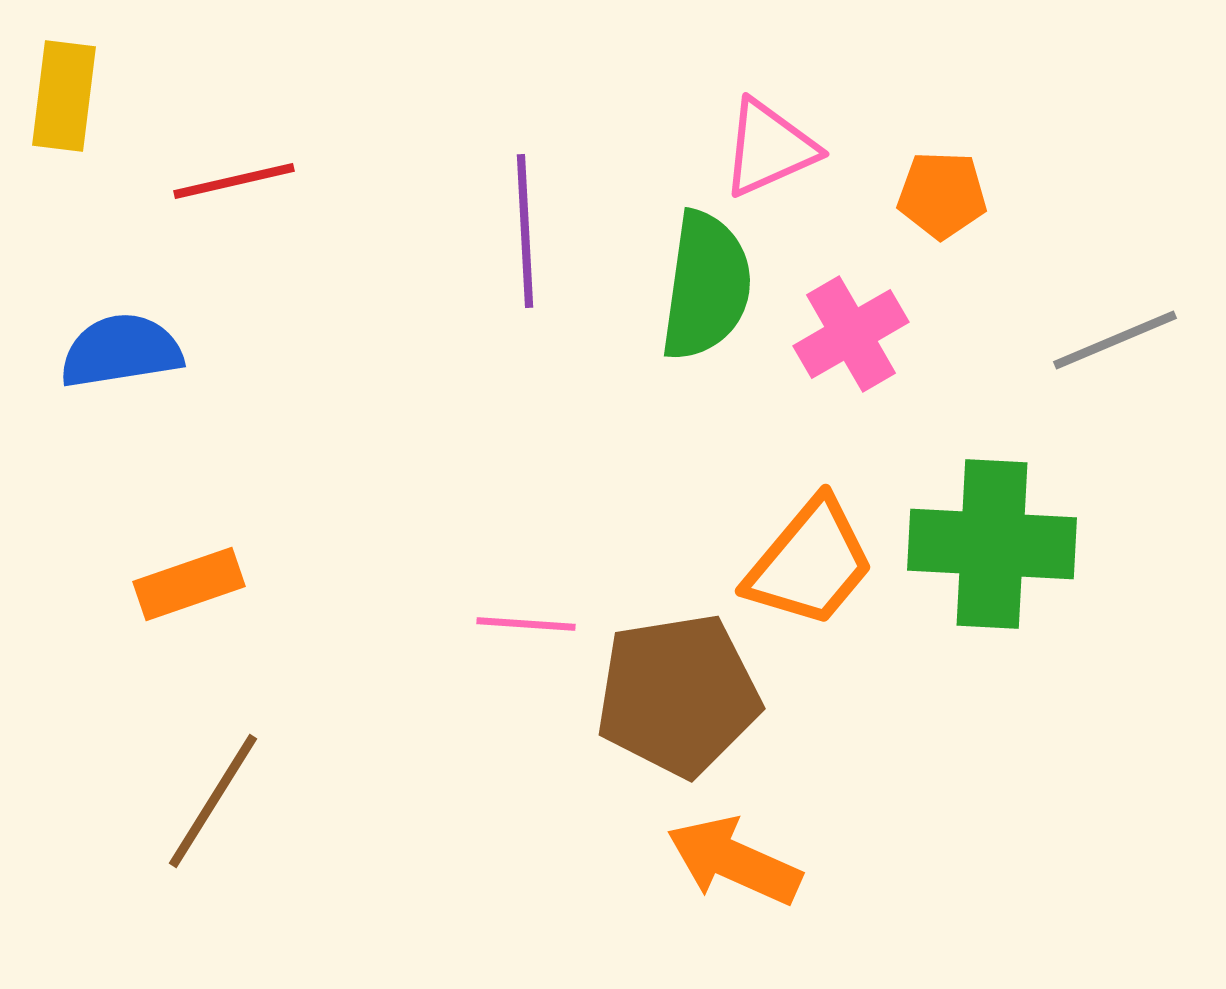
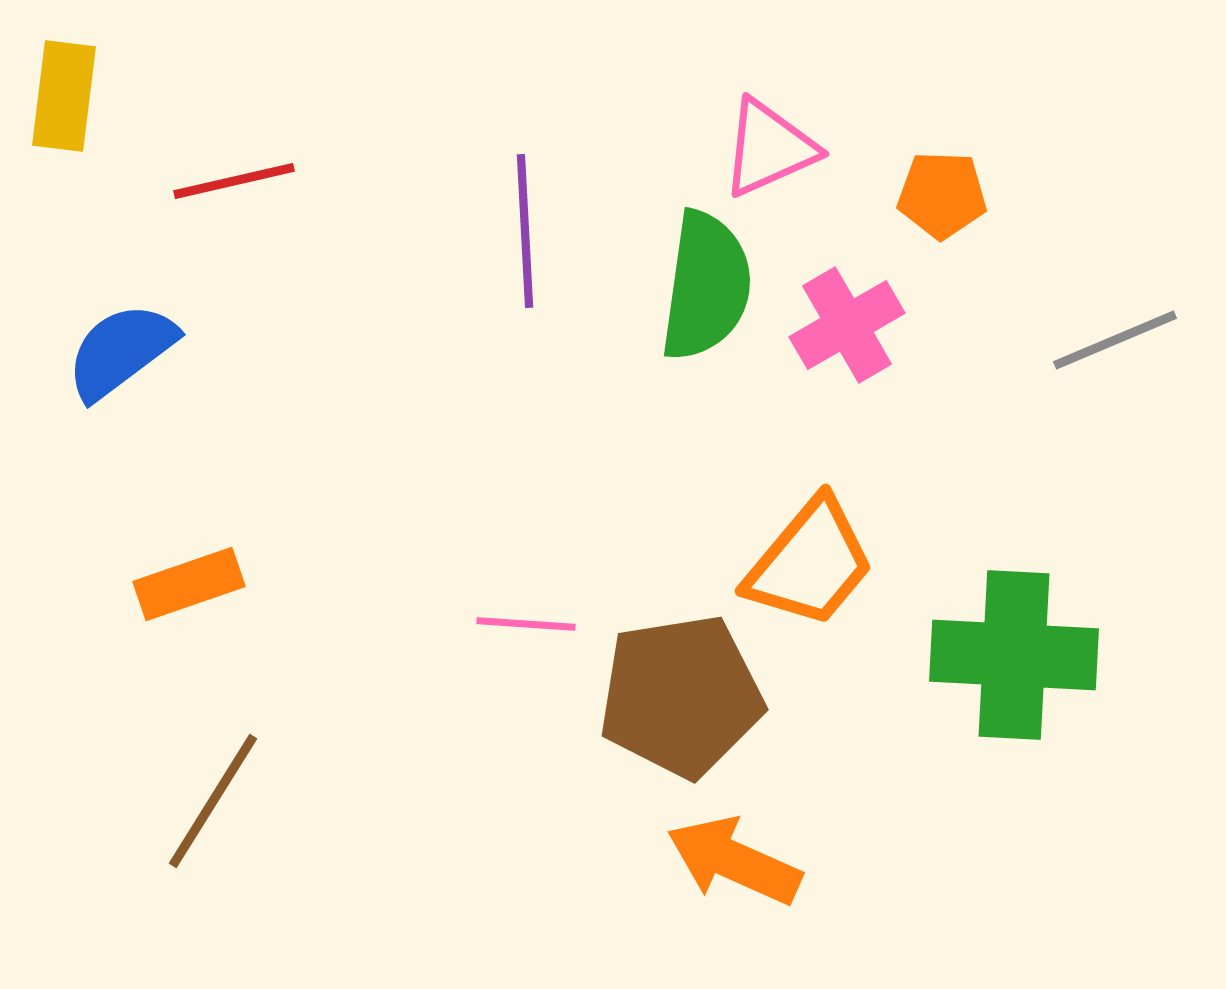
pink cross: moved 4 px left, 9 px up
blue semicircle: rotated 28 degrees counterclockwise
green cross: moved 22 px right, 111 px down
brown pentagon: moved 3 px right, 1 px down
